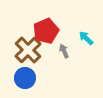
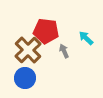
red pentagon: rotated 30 degrees clockwise
